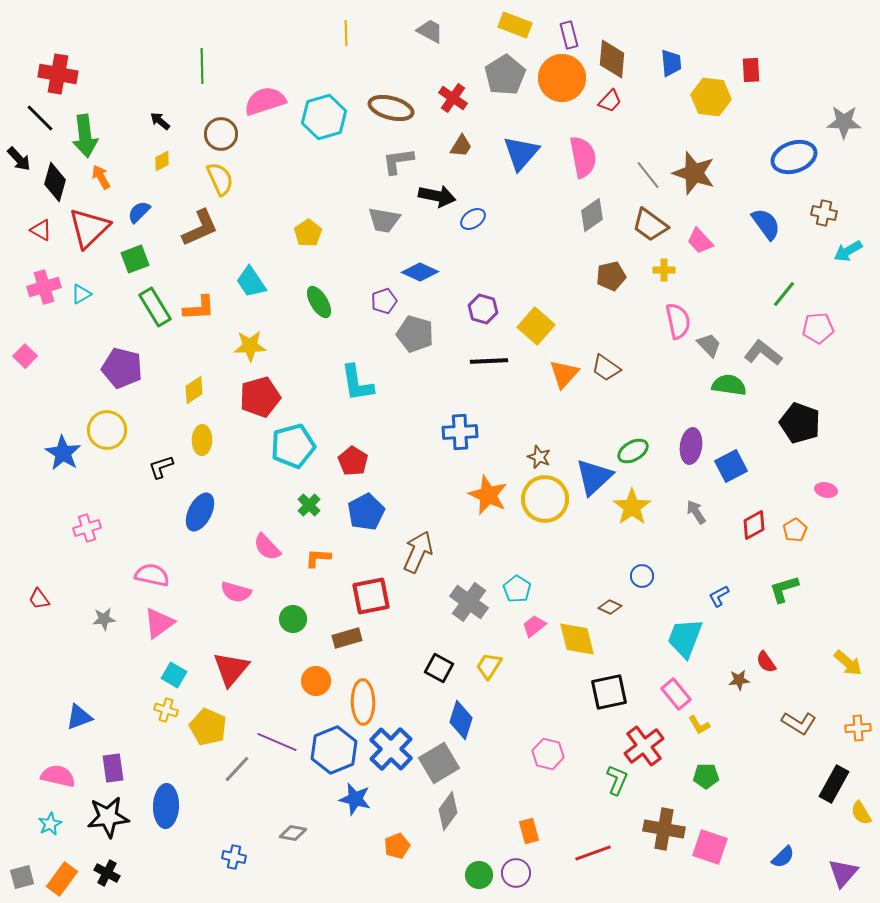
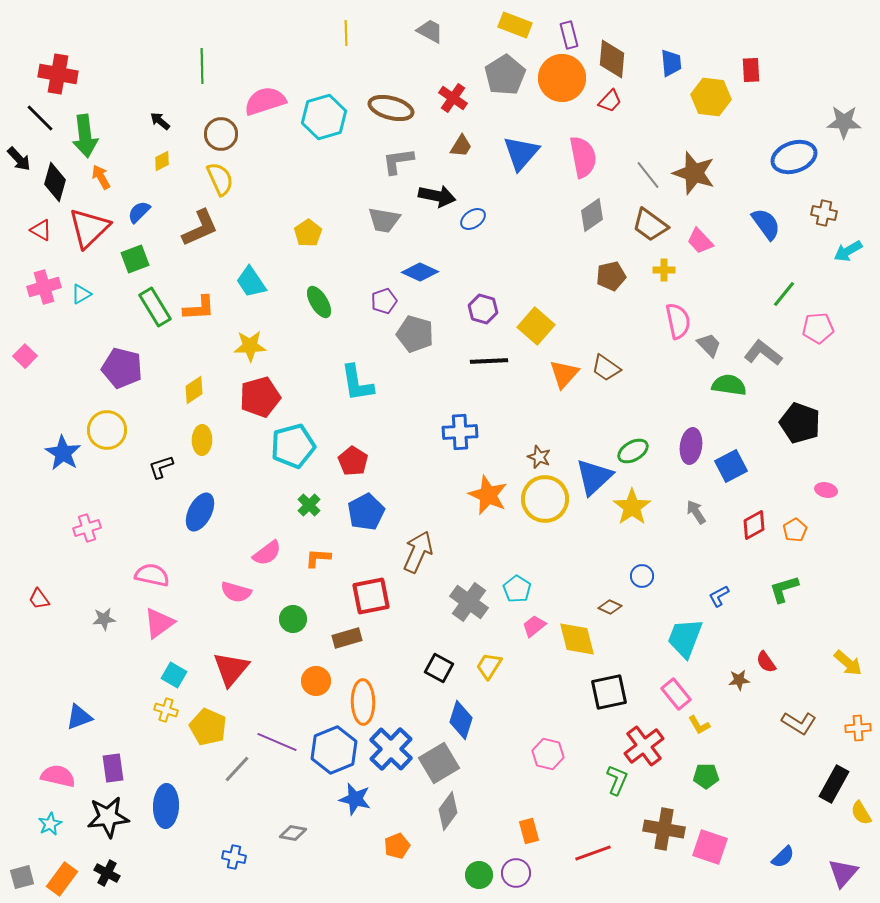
pink semicircle at (267, 547): moved 6 px down; rotated 84 degrees counterclockwise
